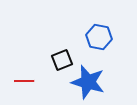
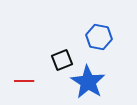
blue star: rotated 16 degrees clockwise
